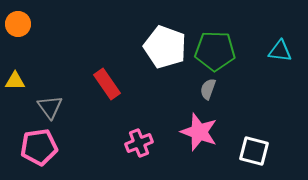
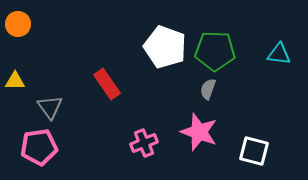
cyan triangle: moved 1 px left, 3 px down
pink cross: moved 5 px right
